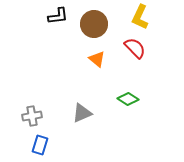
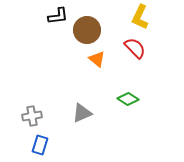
brown circle: moved 7 px left, 6 px down
